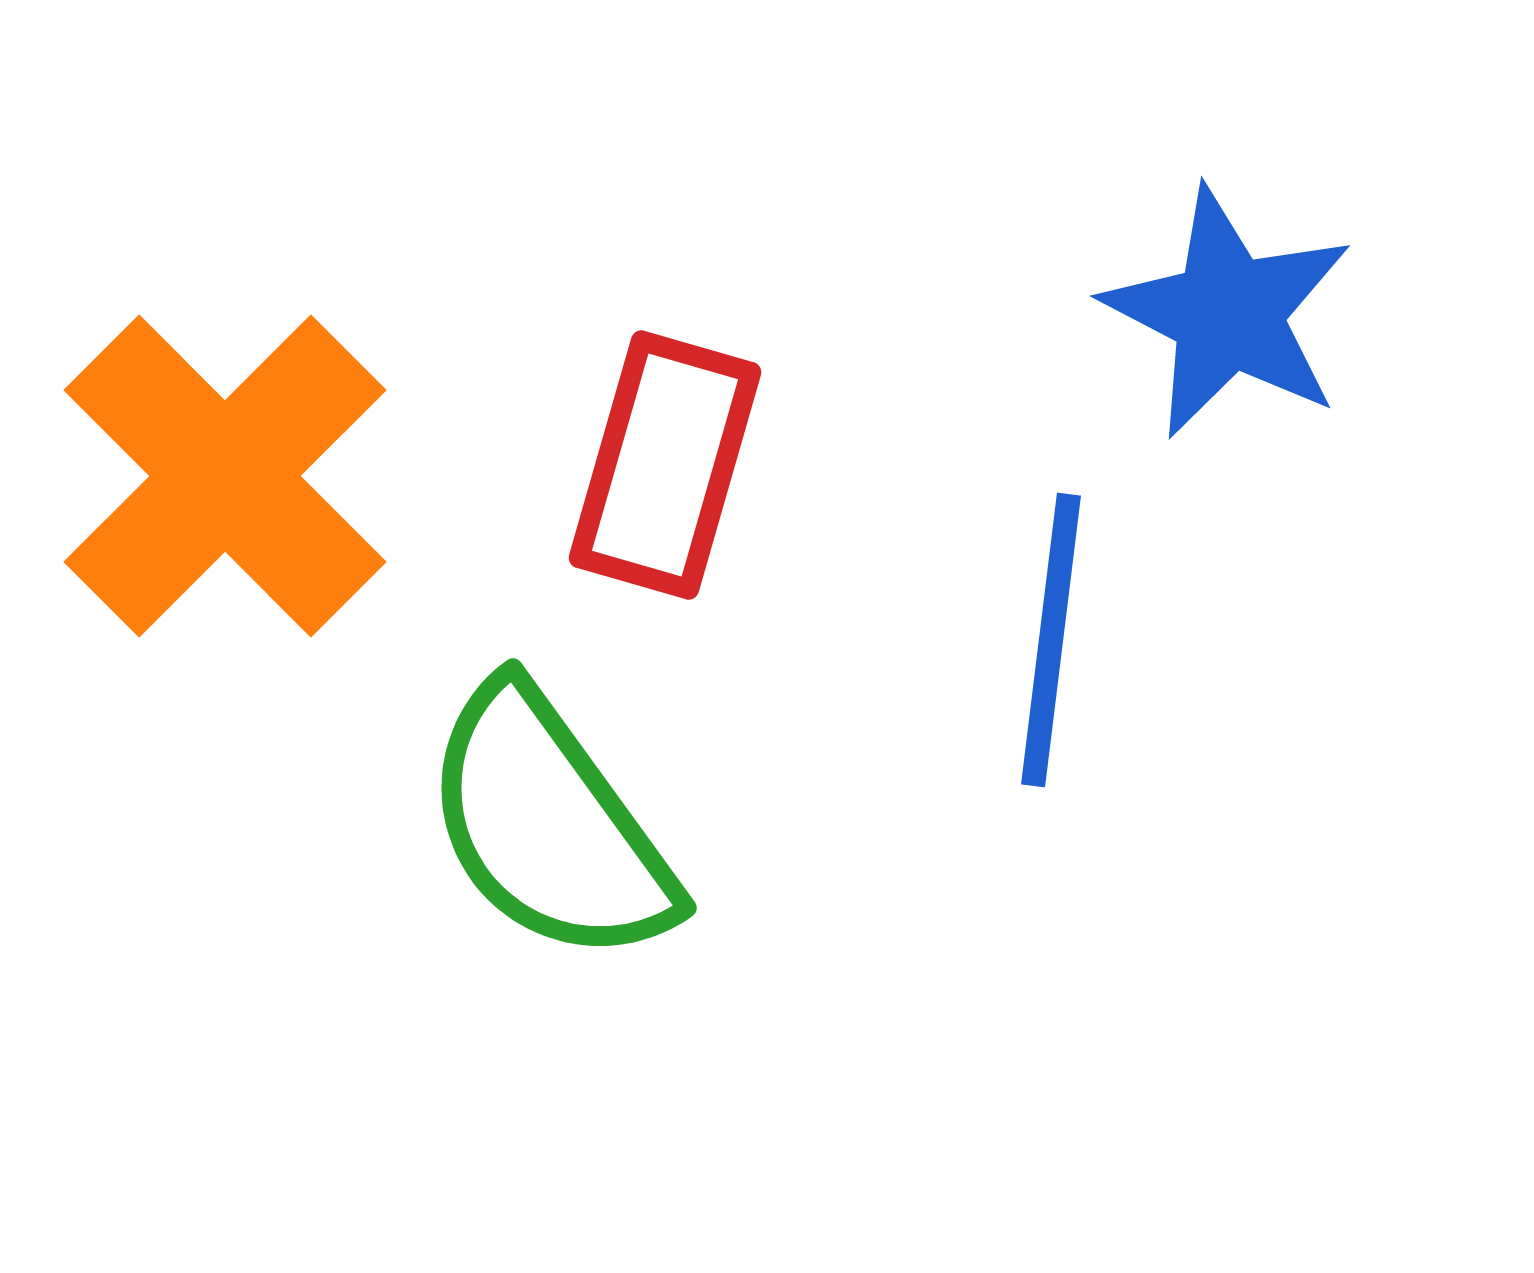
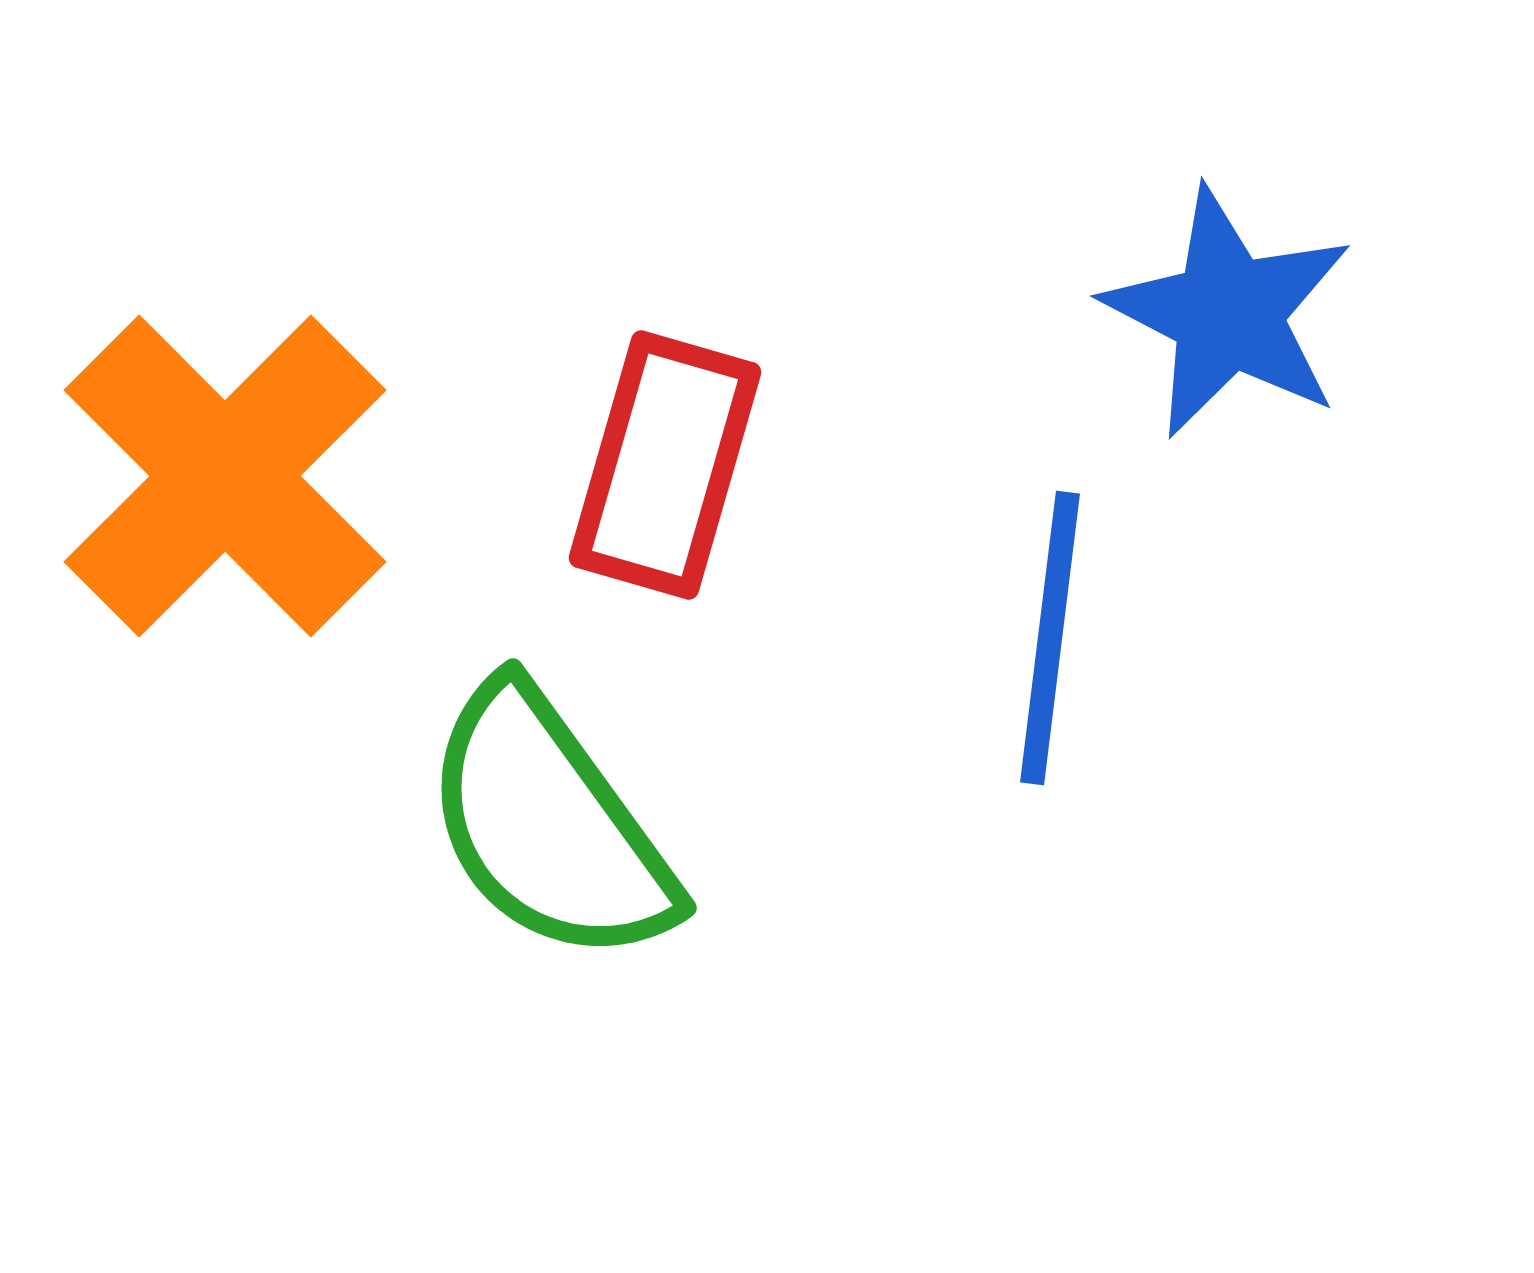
blue line: moved 1 px left, 2 px up
